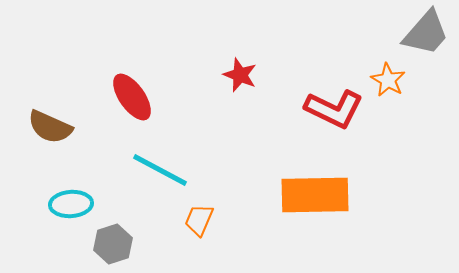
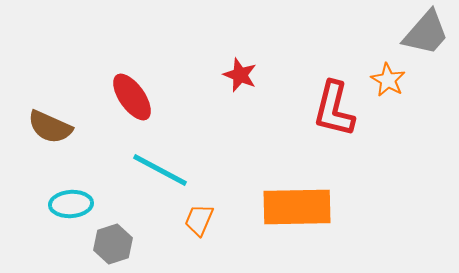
red L-shape: rotated 78 degrees clockwise
orange rectangle: moved 18 px left, 12 px down
